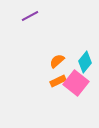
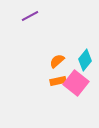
cyan diamond: moved 2 px up
orange rectangle: rotated 14 degrees clockwise
